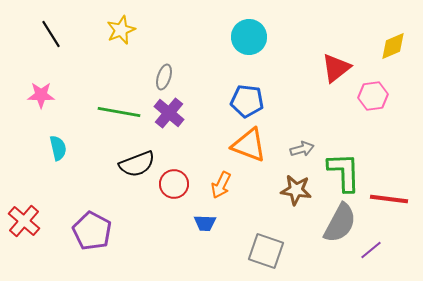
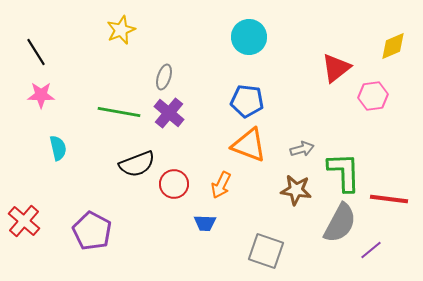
black line: moved 15 px left, 18 px down
